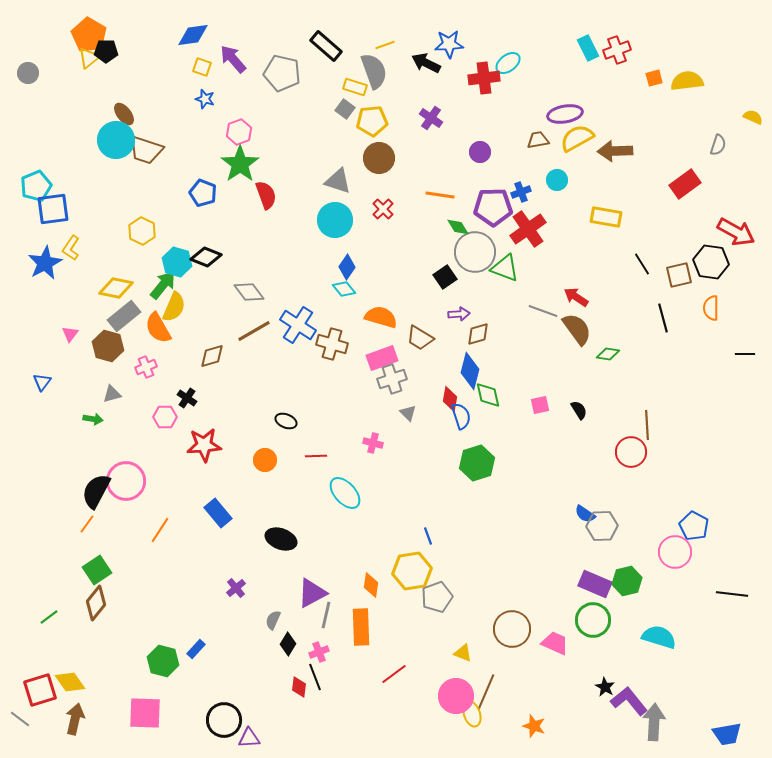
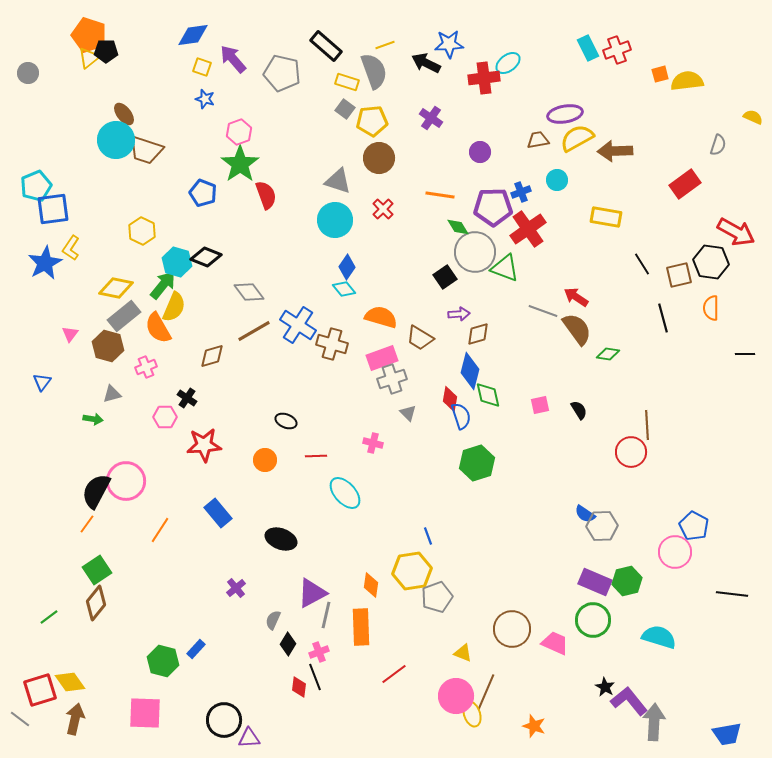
orange pentagon at (89, 35): rotated 12 degrees counterclockwise
orange square at (654, 78): moved 6 px right, 4 px up
yellow rectangle at (355, 87): moved 8 px left, 5 px up
purple rectangle at (595, 584): moved 2 px up
